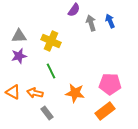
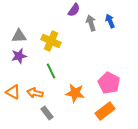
pink pentagon: moved 1 px left, 1 px up; rotated 25 degrees clockwise
